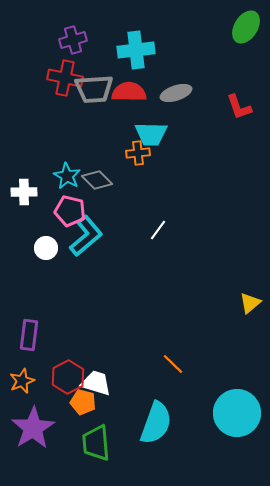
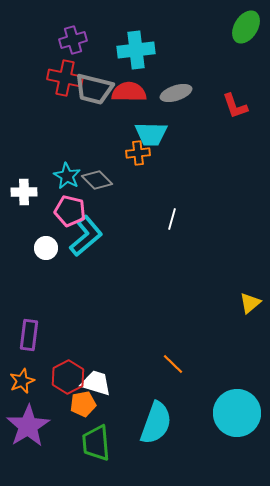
gray trapezoid: rotated 18 degrees clockwise
red L-shape: moved 4 px left, 1 px up
white line: moved 14 px right, 11 px up; rotated 20 degrees counterclockwise
orange pentagon: moved 2 px down; rotated 25 degrees counterclockwise
purple star: moved 5 px left, 2 px up
